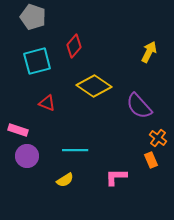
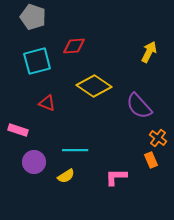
red diamond: rotated 45 degrees clockwise
purple circle: moved 7 px right, 6 px down
yellow semicircle: moved 1 px right, 4 px up
